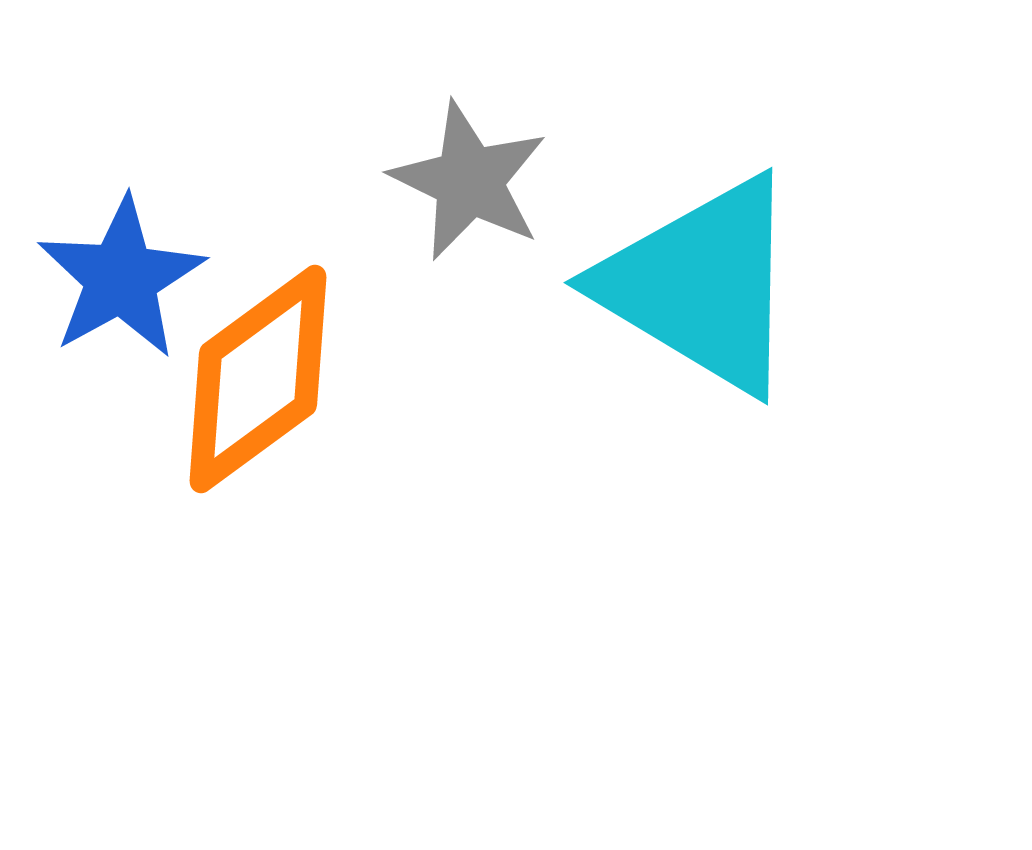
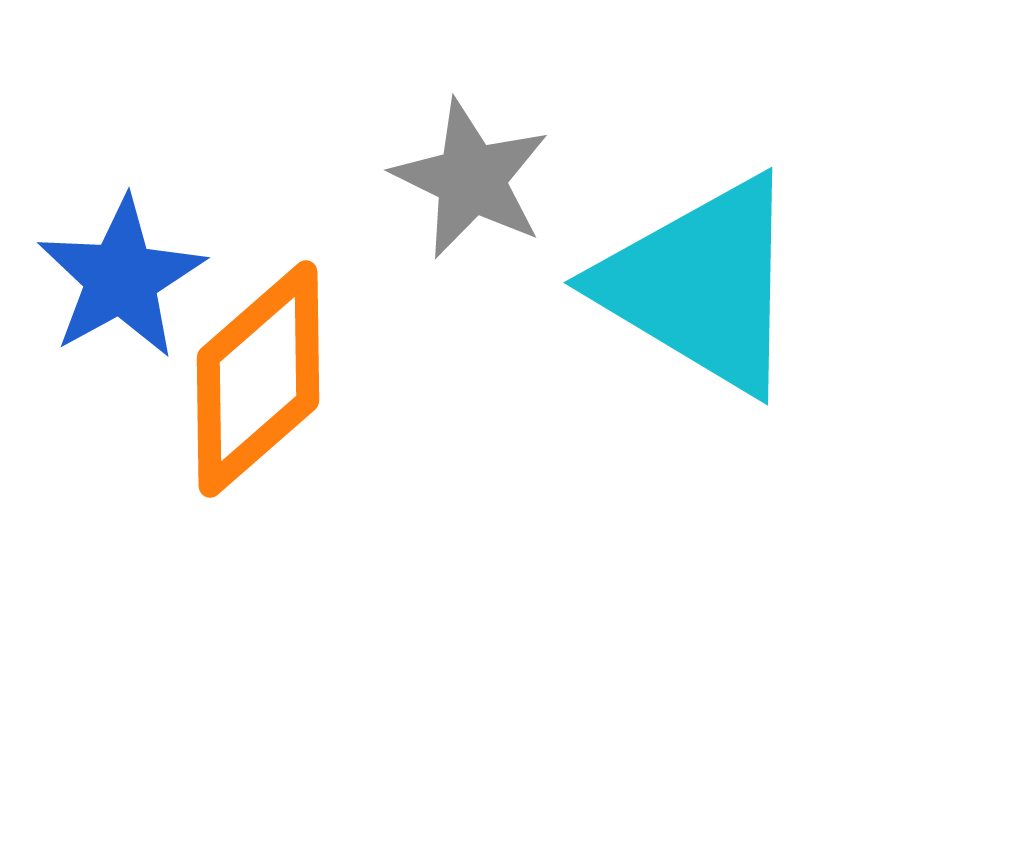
gray star: moved 2 px right, 2 px up
orange diamond: rotated 5 degrees counterclockwise
